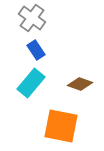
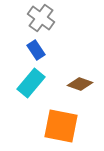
gray cross: moved 9 px right
